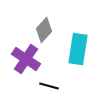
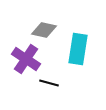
gray diamond: rotated 60 degrees clockwise
black line: moved 3 px up
